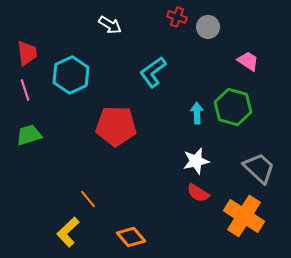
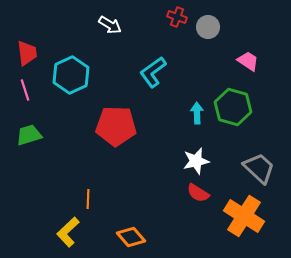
orange line: rotated 42 degrees clockwise
